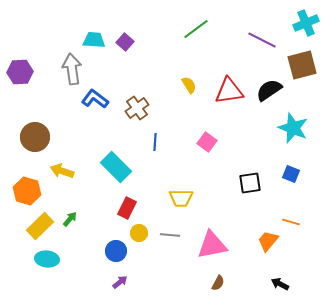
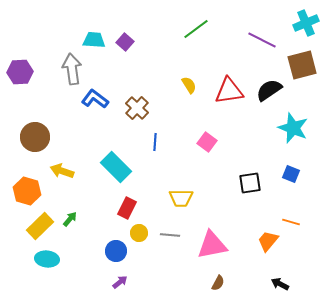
brown cross: rotated 10 degrees counterclockwise
